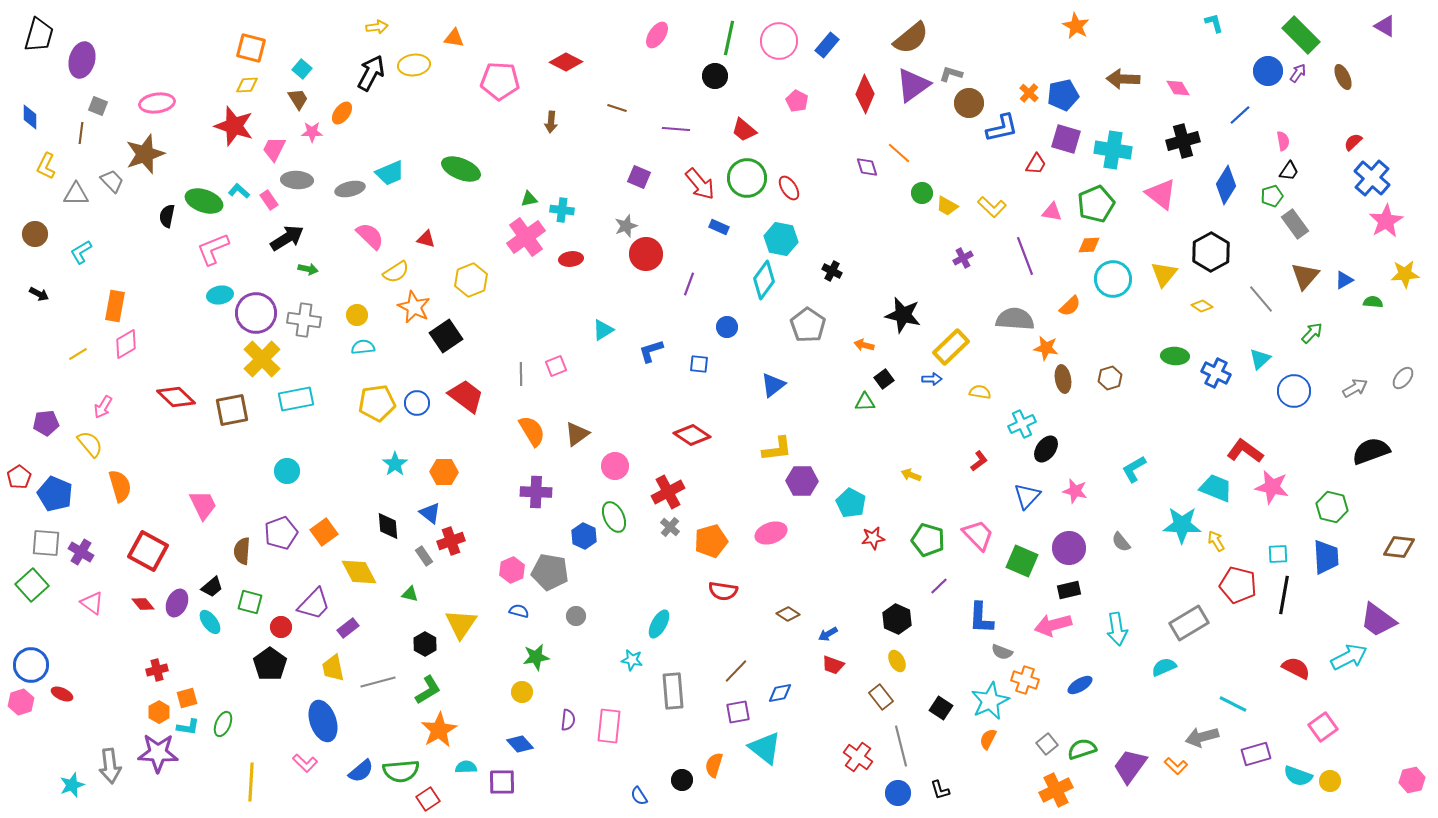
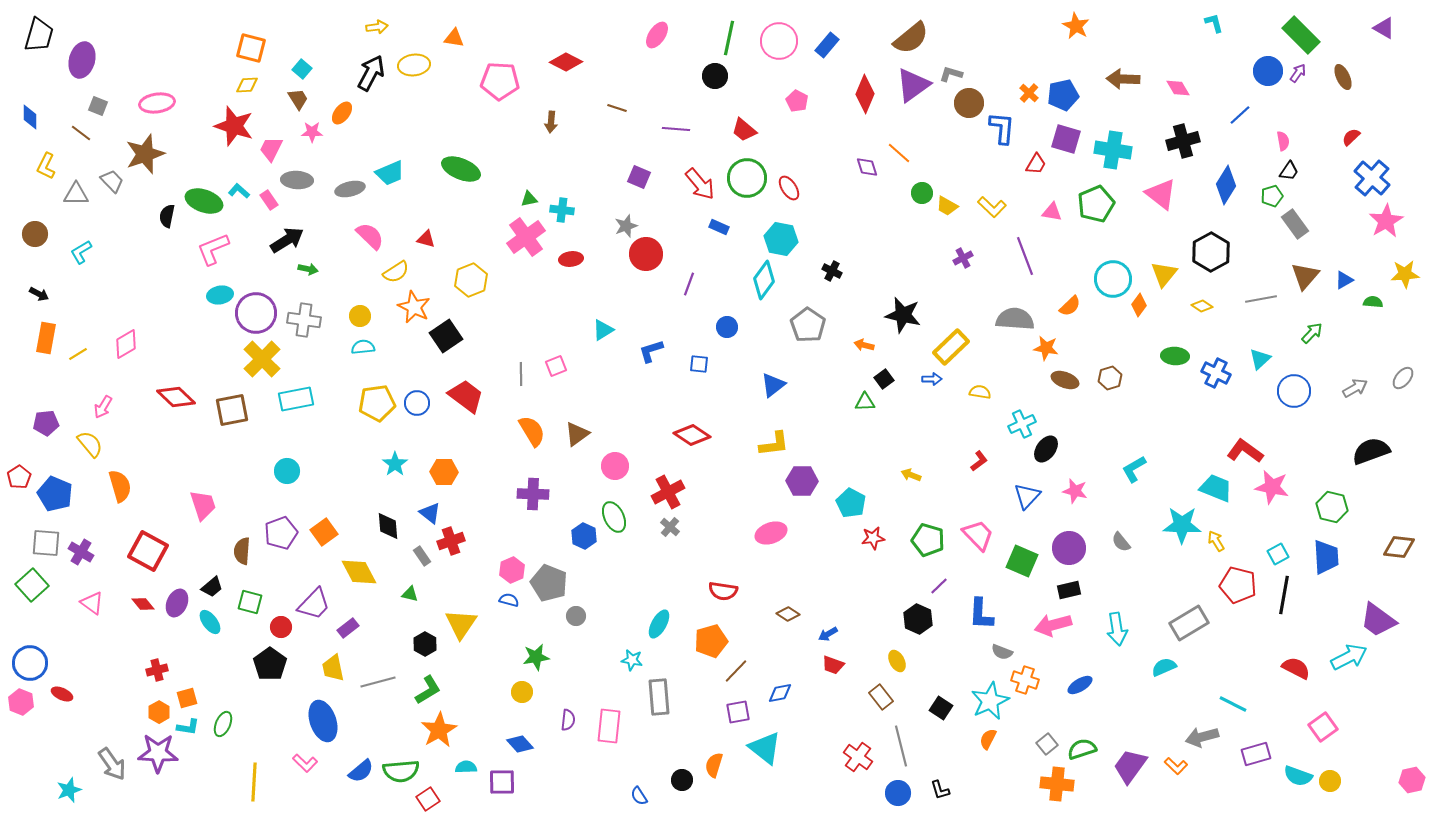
purple triangle at (1385, 26): moved 1 px left, 2 px down
blue L-shape at (1002, 128): rotated 72 degrees counterclockwise
brown line at (81, 133): rotated 60 degrees counterclockwise
red semicircle at (1353, 142): moved 2 px left, 5 px up
pink trapezoid at (274, 149): moved 3 px left
black arrow at (287, 238): moved 2 px down
orange diamond at (1089, 245): moved 50 px right, 60 px down; rotated 50 degrees counterclockwise
gray line at (1261, 299): rotated 60 degrees counterclockwise
orange rectangle at (115, 306): moved 69 px left, 32 px down
yellow circle at (357, 315): moved 3 px right, 1 px down
brown ellipse at (1063, 379): moved 2 px right, 1 px down; rotated 60 degrees counterclockwise
yellow L-shape at (777, 449): moved 3 px left, 5 px up
purple cross at (536, 492): moved 3 px left, 2 px down
pink trapezoid at (203, 505): rotated 8 degrees clockwise
orange pentagon at (711, 541): moved 100 px down
cyan square at (1278, 554): rotated 25 degrees counterclockwise
gray rectangle at (424, 556): moved 2 px left
gray pentagon at (550, 572): moved 1 px left, 11 px down; rotated 12 degrees clockwise
blue semicircle at (519, 611): moved 10 px left, 11 px up
blue L-shape at (981, 618): moved 4 px up
black hexagon at (897, 619): moved 21 px right
blue circle at (31, 665): moved 1 px left, 2 px up
gray rectangle at (673, 691): moved 14 px left, 6 px down
pink hexagon at (21, 702): rotated 20 degrees counterclockwise
gray arrow at (110, 766): moved 2 px right, 2 px up; rotated 28 degrees counterclockwise
yellow line at (251, 782): moved 3 px right
cyan star at (72, 785): moved 3 px left, 5 px down
orange cross at (1056, 790): moved 1 px right, 6 px up; rotated 32 degrees clockwise
